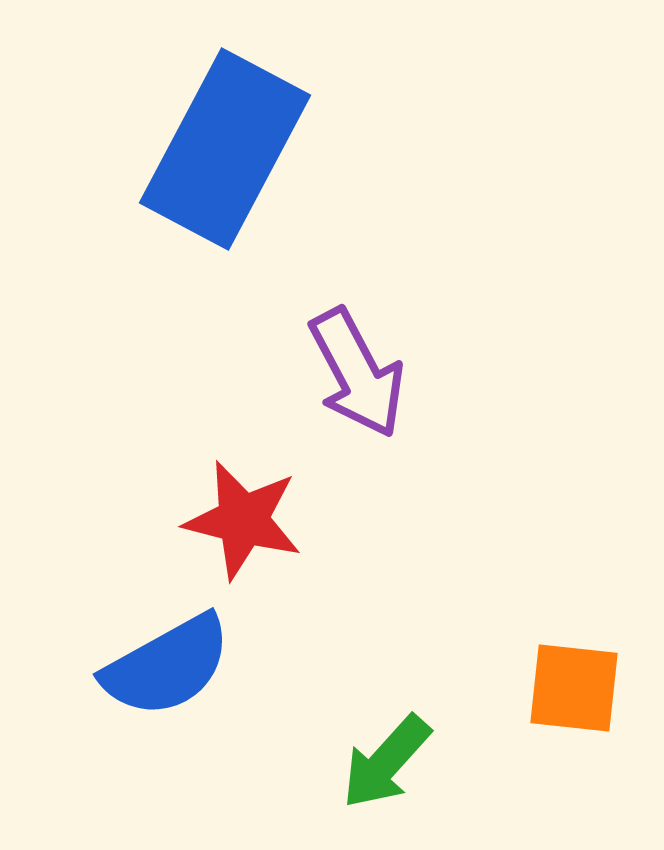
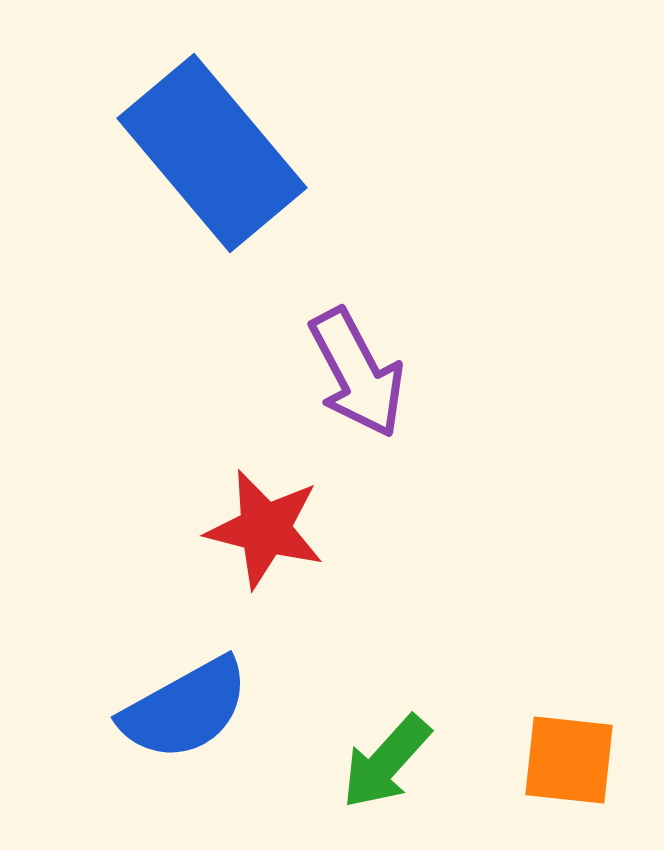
blue rectangle: moved 13 px left, 4 px down; rotated 68 degrees counterclockwise
red star: moved 22 px right, 9 px down
blue semicircle: moved 18 px right, 43 px down
orange square: moved 5 px left, 72 px down
